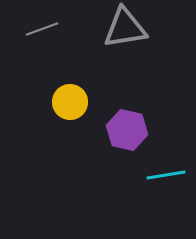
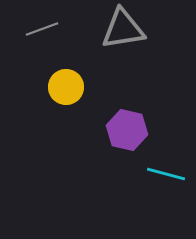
gray triangle: moved 2 px left, 1 px down
yellow circle: moved 4 px left, 15 px up
cyan line: moved 1 px up; rotated 24 degrees clockwise
